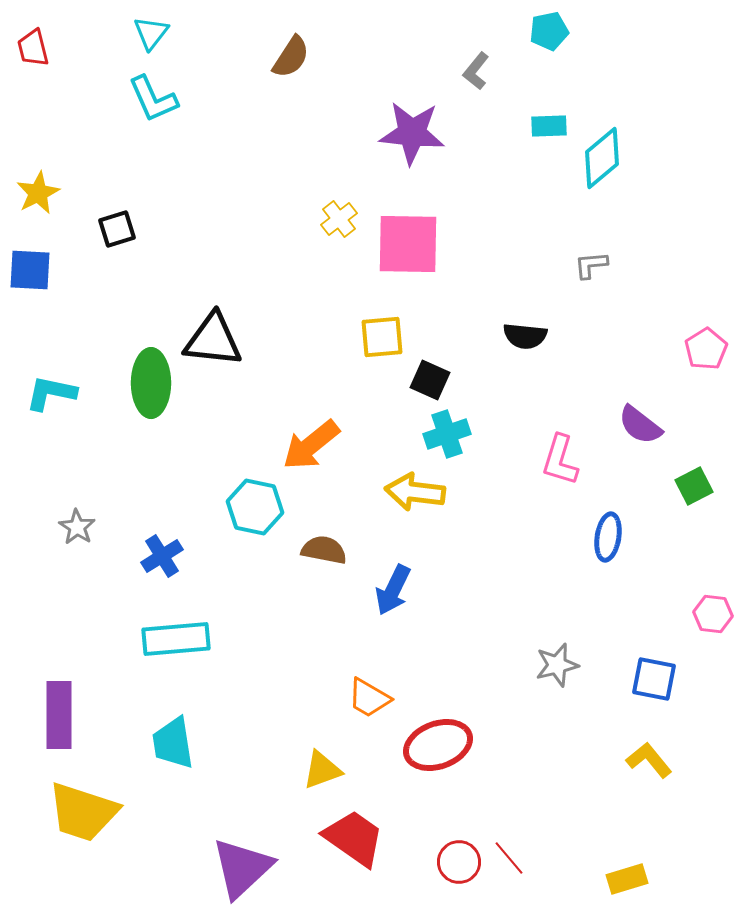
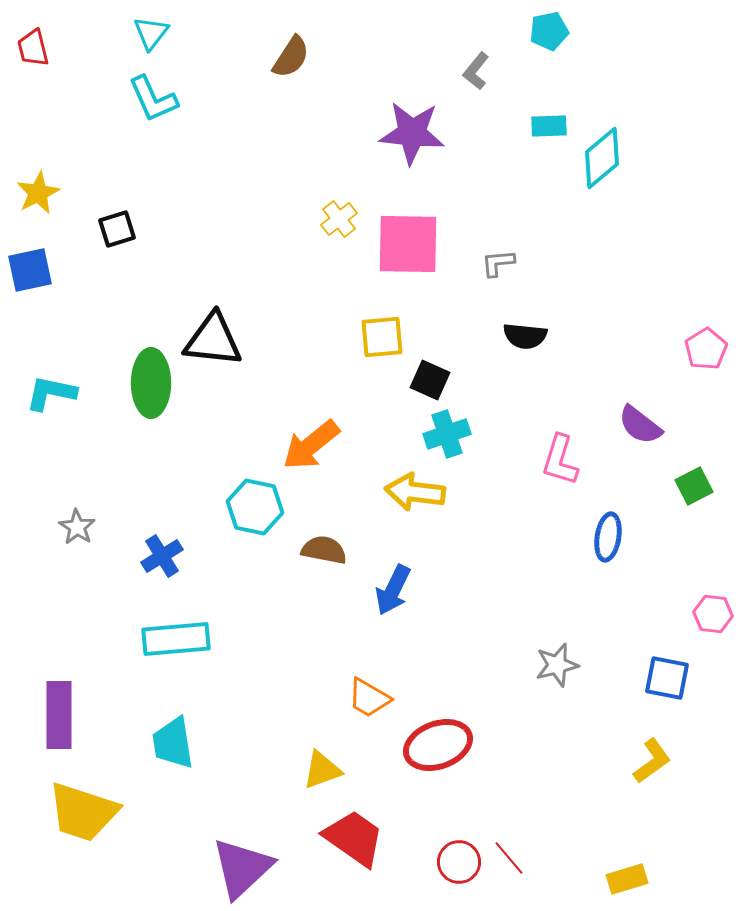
gray L-shape at (591, 265): moved 93 px left, 2 px up
blue square at (30, 270): rotated 15 degrees counterclockwise
blue square at (654, 679): moved 13 px right, 1 px up
yellow L-shape at (649, 760): moved 3 px right, 1 px down; rotated 93 degrees clockwise
